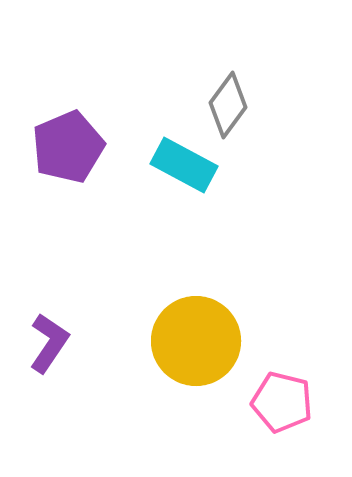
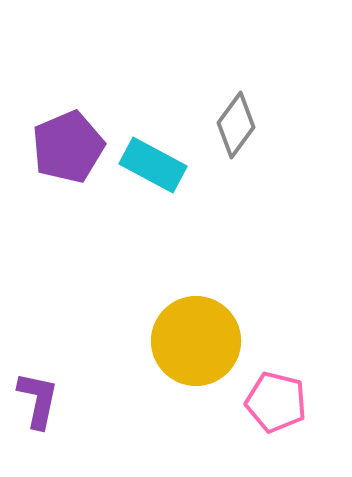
gray diamond: moved 8 px right, 20 px down
cyan rectangle: moved 31 px left
purple L-shape: moved 11 px left, 57 px down; rotated 22 degrees counterclockwise
pink pentagon: moved 6 px left
